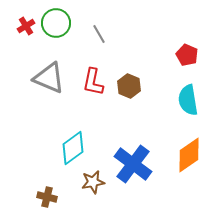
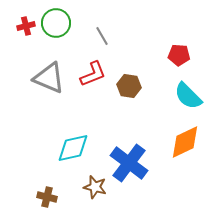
red cross: rotated 18 degrees clockwise
gray line: moved 3 px right, 2 px down
red pentagon: moved 8 px left; rotated 20 degrees counterclockwise
red L-shape: moved 8 px up; rotated 124 degrees counterclockwise
brown hexagon: rotated 15 degrees counterclockwise
cyan semicircle: moved 4 px up; rotated 36 degrees counterclockwise
cyan diamond: rotated 24 degrees clockwise
orange diamond: moved 4 px left, 13 px up; rotated 9 degrees clockwise
blue cross: moved 4 px left, 1 px up
brown star: moved 2 px right, 5 px down; rotated 25 degrees clockwise
